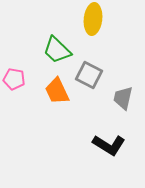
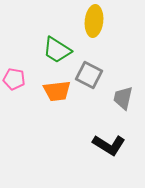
yellow ellipse: moved 1 px right, 2 px down
green trapezoid: rotated 12 degrees counterclockwise
orange trapezoid: rotated 72 degrees counterclockwise
